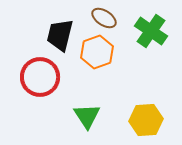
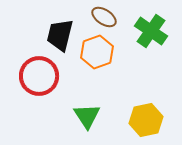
brown ellipse: moved 1 px up
red circle: moved 1 px left, 1 px up
yellow hexagon: rotated 8 degrees counterclockwise
